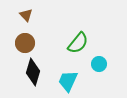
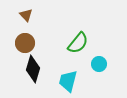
black diamond: moved 3 px up
cyan trapezoid: rotated 10 degrees counterclockwise
